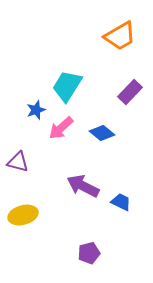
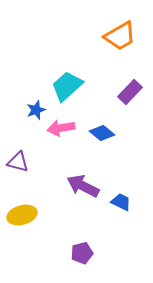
cyan trapezoid: rotated 16 degrees clockwise
pink arrow: rotated 32 degrees clockwise
yellow ellipse: moved 1 px left
purple pentagon: moved 7 px left
